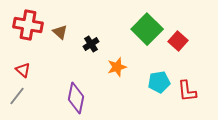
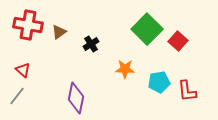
brown triangle: moved 1 px left; rotated 42 degrees clockwise
orange star: moved 8 px right, 2 px down; rotated 18 degrees clockwise
